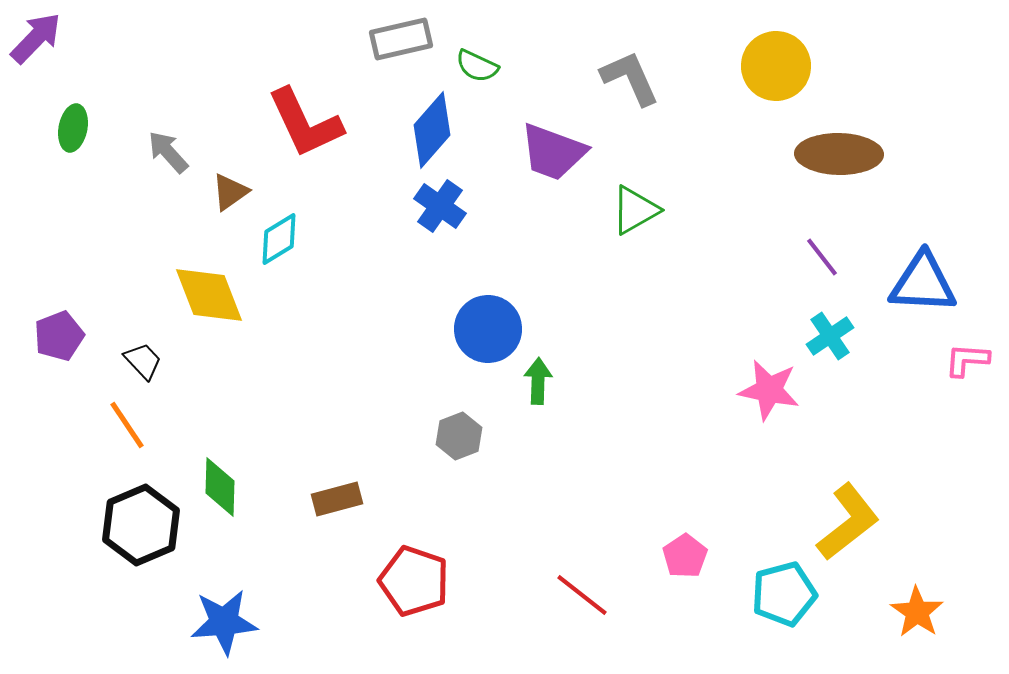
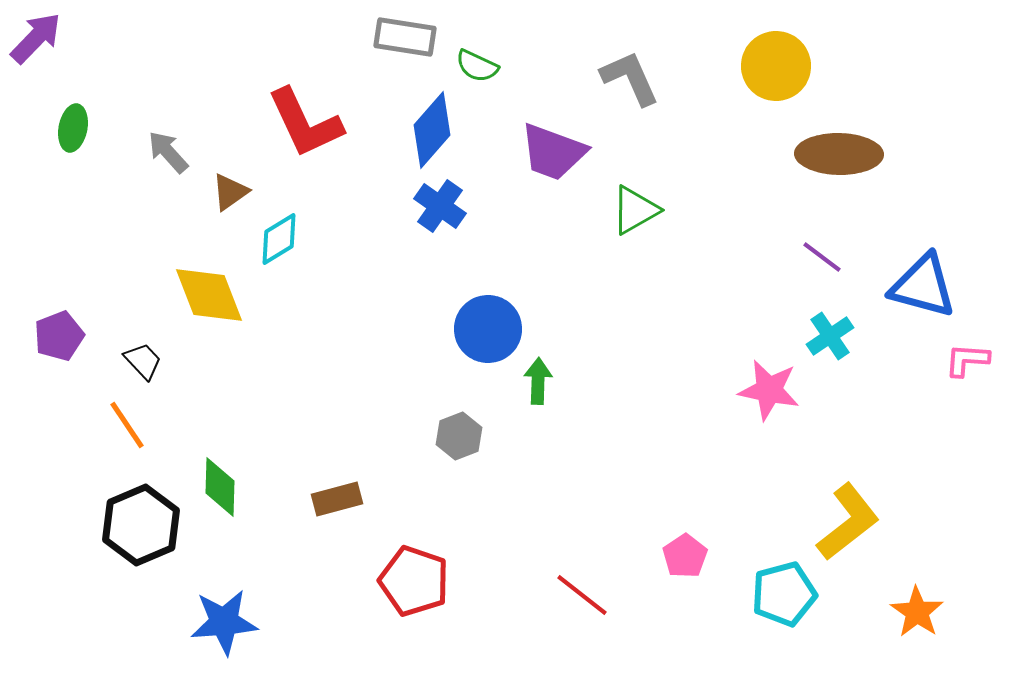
gray rectangle: moved 4 px right, 2 px up; rotated 22 degrees clockwise
purple line: rotated 15 degrees counterclockwise
blue triangle: moved 3 px down; rotated 12 degrees clockwise
